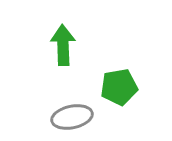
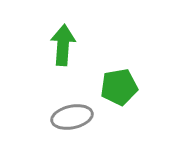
green arrow: rotated 6 degrees clockwise
